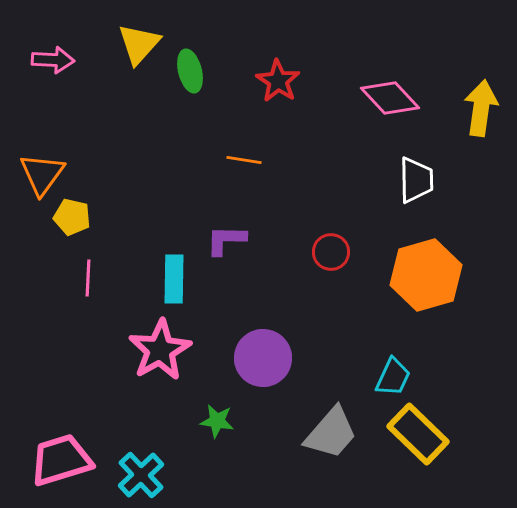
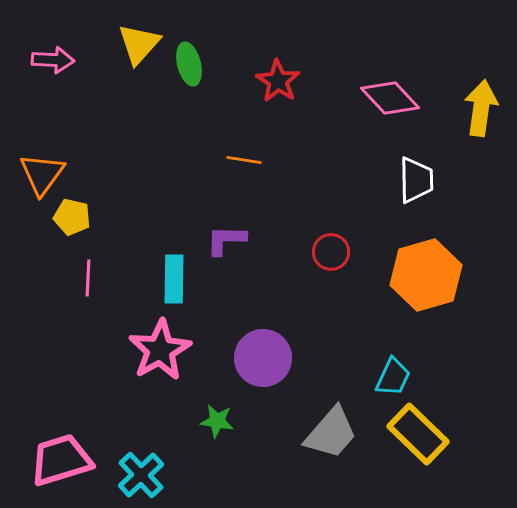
green ellipse: moved 1 px left, 7 px up
